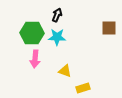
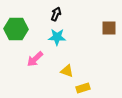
black arrow: moved 1 px left, 1 px up
green hexagon: moved 16 px left, 4 px up
pink arrow: rotated 42 degrees clockwise
yellow triangle: moved 2 px right
